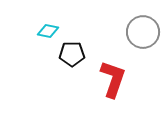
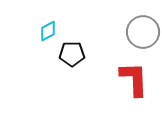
cyan diamond: rotated 40 degrees counterclockwise
red L-shape: moved 21 px right; rotated 21 degrees counterclockwise
